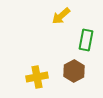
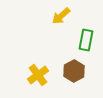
yellow cross: moved 1 px right, 2 px up; rotated 25 degrees counterclockwise
